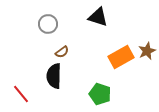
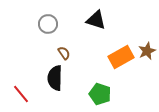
black triangle: moved 2 px left, 3 px down
brown semicircle: moved 2 px right, 1 px down; rotated 88 degrees counterclockwise
black semicircle: moved 1 px right, 2 px down
